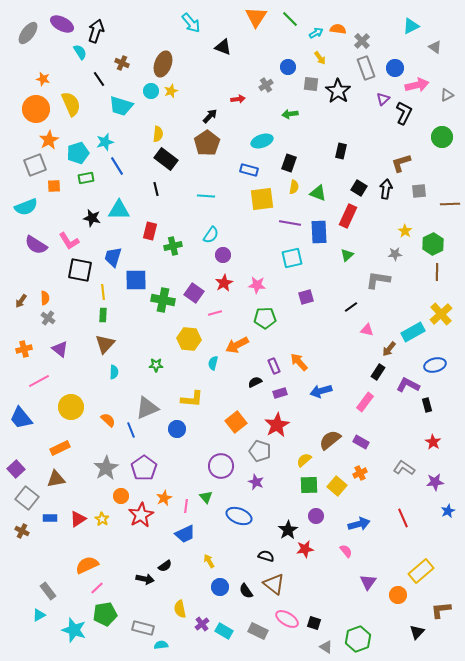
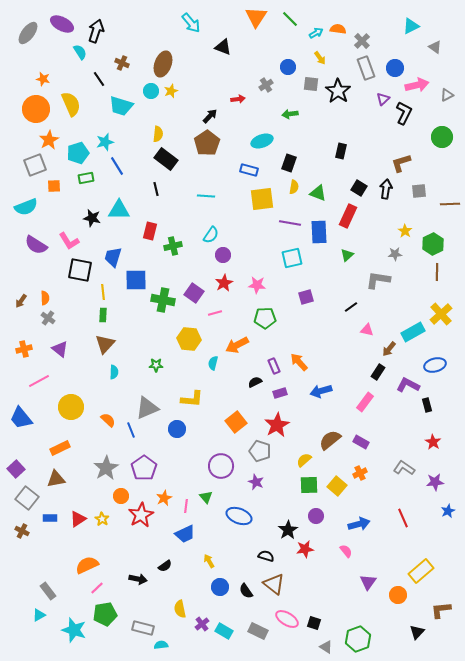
black arrow at (145, 579): moved 7 px left
